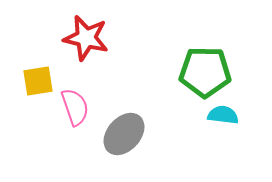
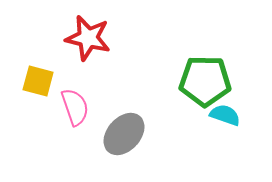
red star: moved 2 px right
green pentagon: moved 9 px down
yellow square: rotated 24 degrees clockwise
cyan semicircle: moved 2 px right; rotated 12 degrees clockwise
